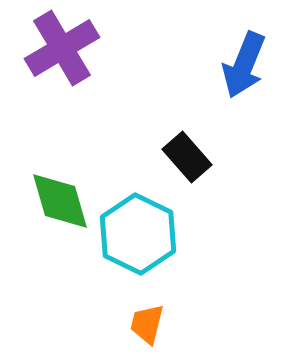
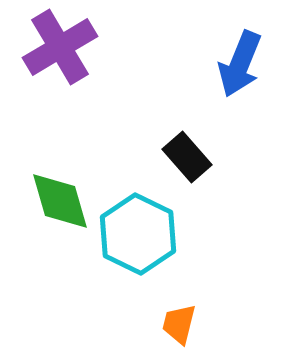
purple cross: moved 2 px left, 1 px up
blue arrow: moved 4 px left, 1 px up
orange trapezoid: moved 32 px right
